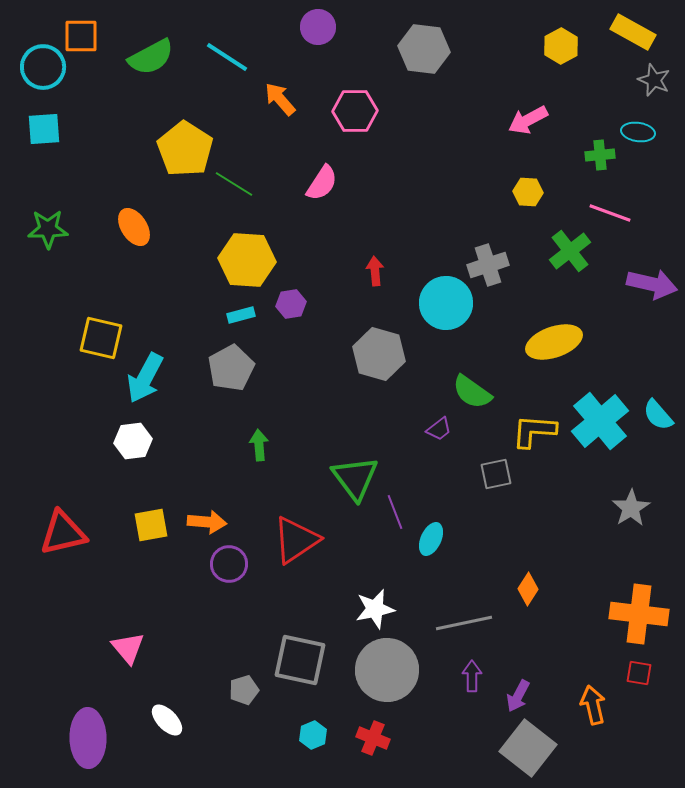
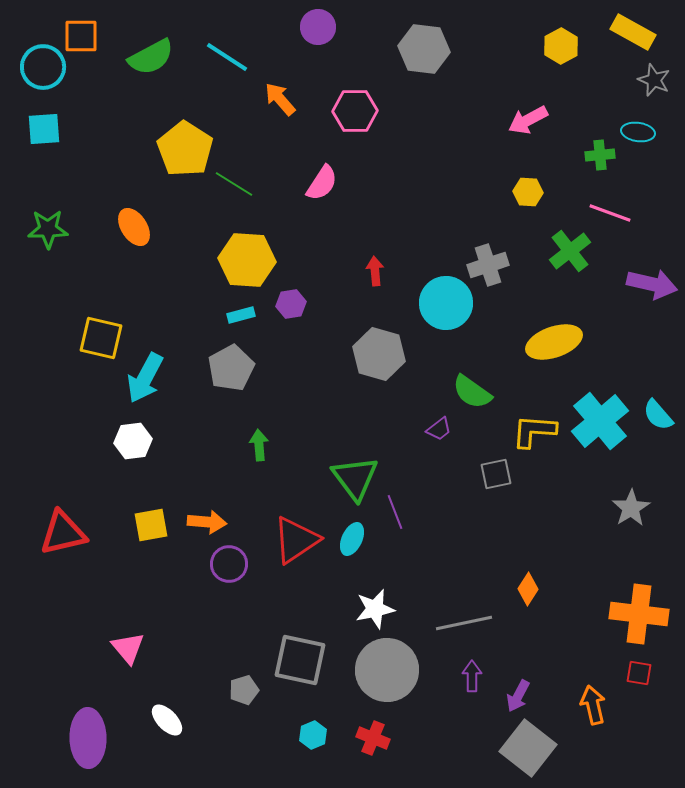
cyan ellipse at (431, 539): moved 79 px left
